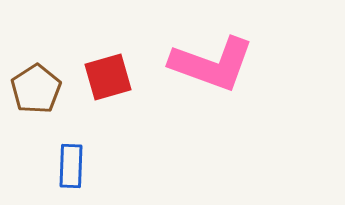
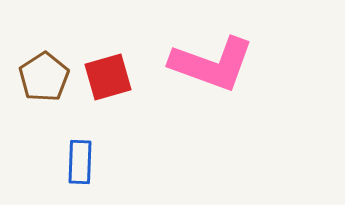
brown pentagon: moved 8 px right, 12 px up
blue rectangle: moved 9 px right, 4 px up
